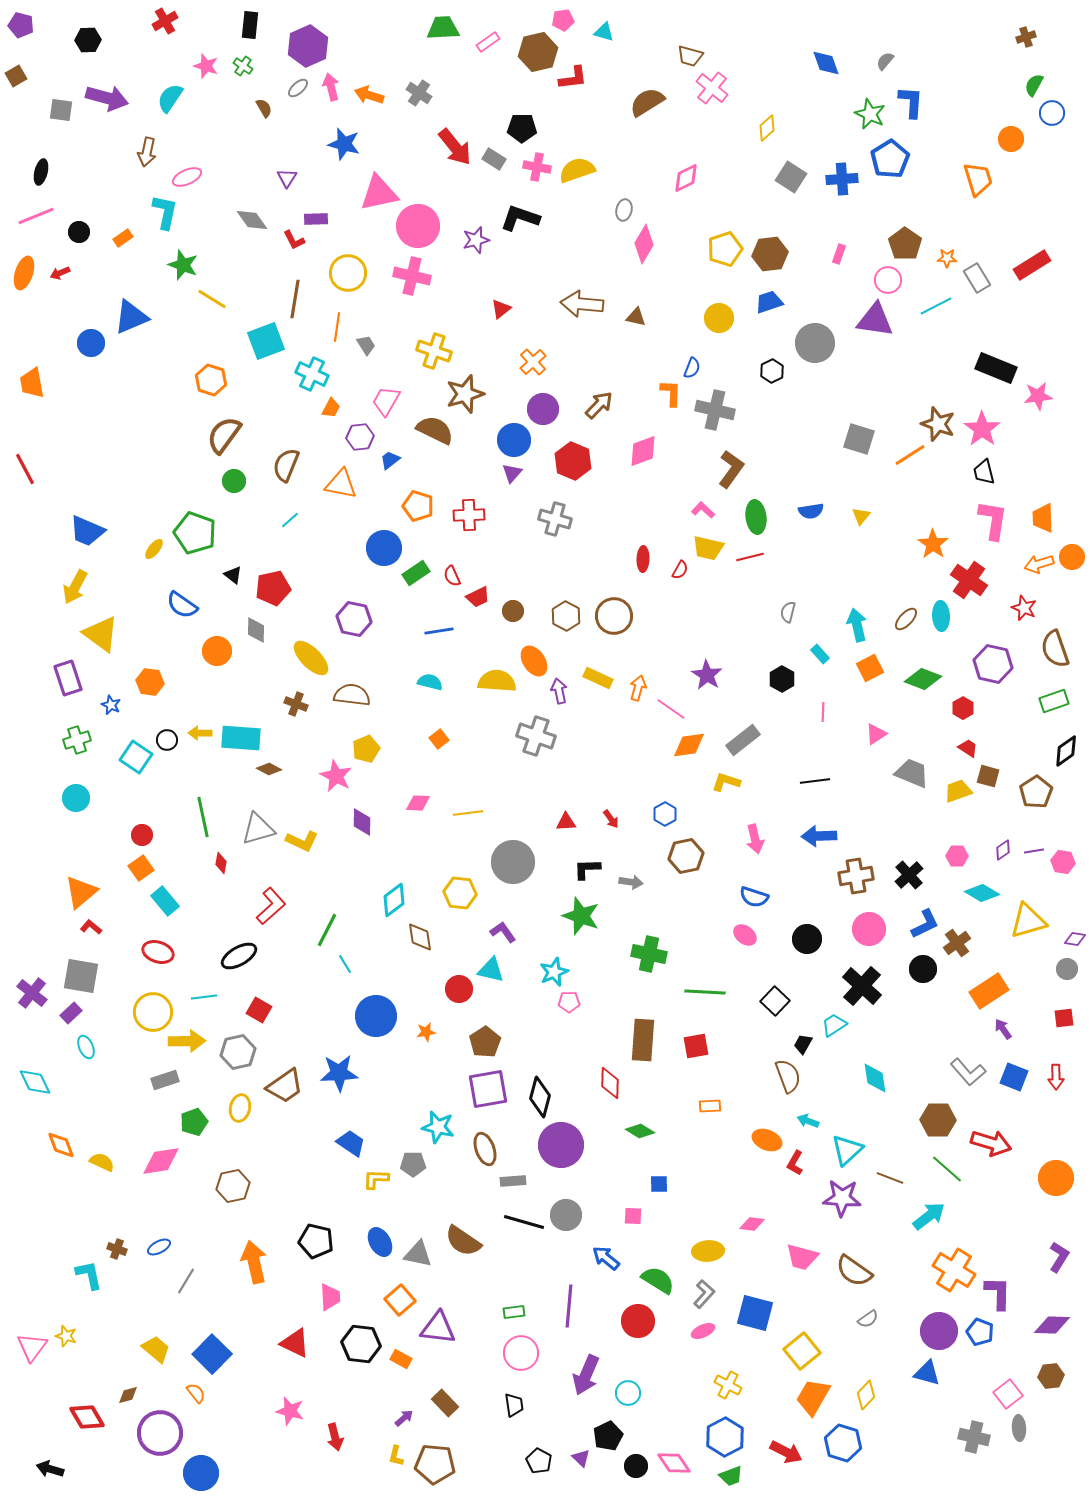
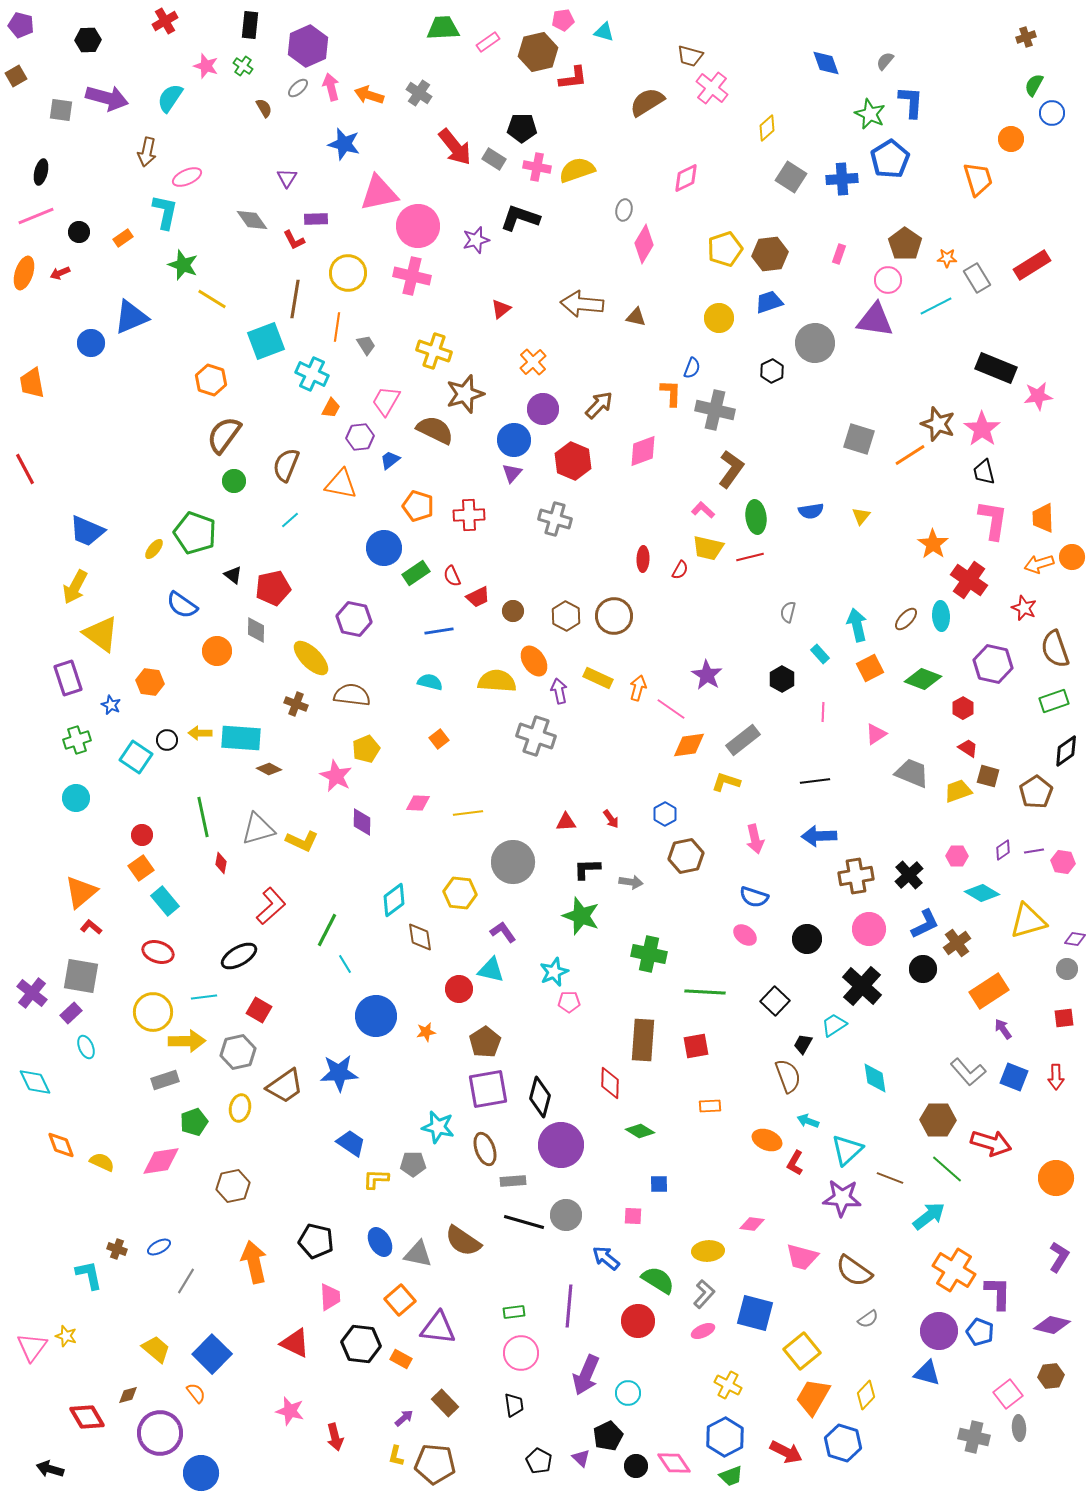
purple diamond at (1052, 1325): rotated 12 degrees clockwise
